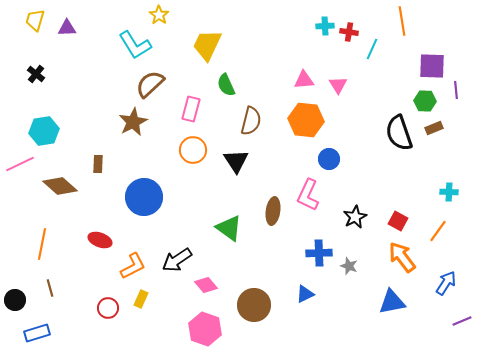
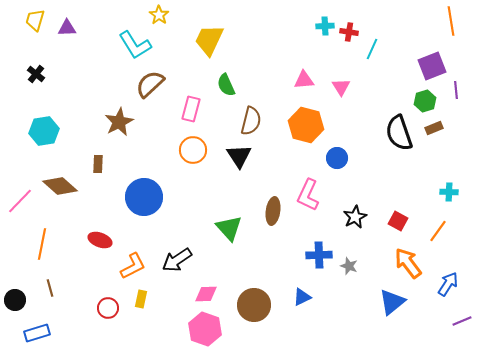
orange line at (402, 21): moved 49 px right
yellow trapezoid at (207, 45): moved 2 px right, 5 px up
purple square at (432, 66): rotated 24 degrees counterclockwise
pink triangle at (338, 85): moved 3 px right, 2 px down
green hexagon at (425, 101): rotated 20 degrees counterclockwise
orange hexagon at (306, 120): moved 5 px down; rotated 8 degrees clockwise
brown star at (133, 122): moved 14 px left
blue circle at (329, 159): moved 8 px right, 1 px up
black triangle at (236, 161): moved 3 px right, 5 px up
pink line at (20, 164): moved 37 px down; rotated 20 degrees counterclockwise
green triangle at (229, 228): rotated 12 degrees clockwise
blue cross at (319, 253): moved 2 px down
orange arrow at (402, 257): moved 6 px right, 6 px down
blue arrow at (446, 283): moved 2 px right, 1 px down
pink diamond at (206, 285): moved 9 px down; rotated 50 degrees counterclockwise
blue triangle at (305, 294): moved 3 px left, 3 px down
yellow rectangle at (141, 299): rotated 12 degrees counterclockwise
blue triangle at (392, 302): rotated 28 degrees counterclockwise
